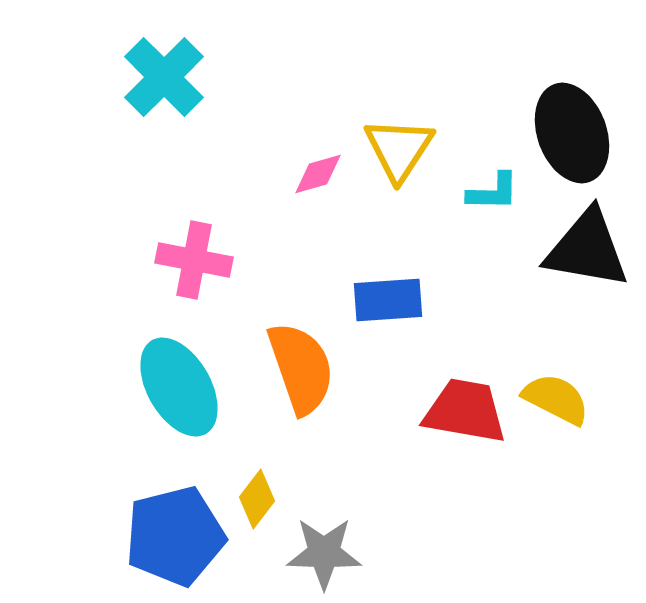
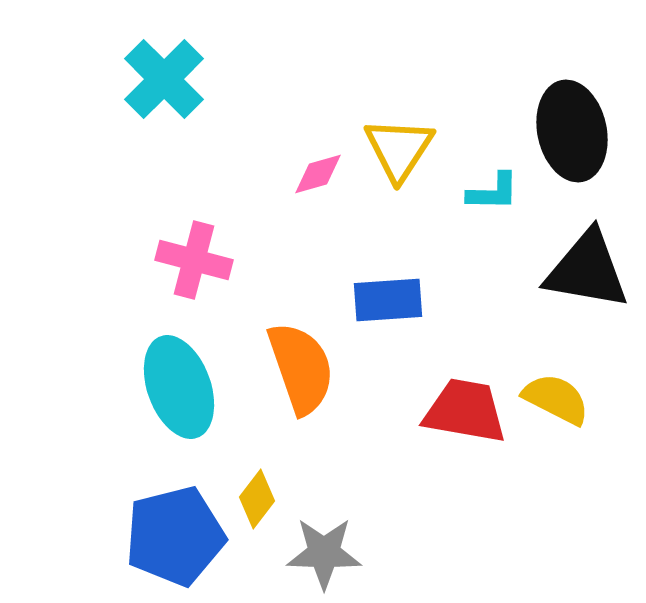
cyan cross: moved 2 px down
black ellipse: moved 2 px up; rotated 8 degrees clockwise
black triangle: moved 21 px down
pink cross: rotated 4 degrees clockwise
cyan ellipse: rotated 10 degrees clockwise
